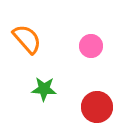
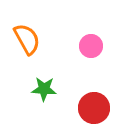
orange semicircle: rotated 12 degrees clockwise
red circle: moved 3 px left, 1 px down
